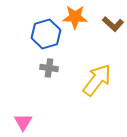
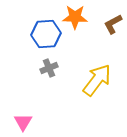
brown L-shape: rotated 110 degrees clockwise
blue hexagon: rotated 12 degrees clockwise
gray cross: rotated 30 degrees counterclockwise
